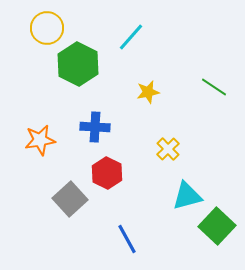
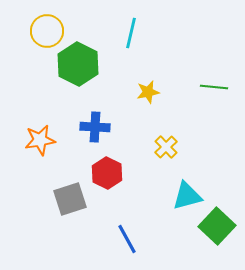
yellow circle: moved 3 px down
cyan line: moved 4 px up; rotated 28 degrees counterclockwise
green line: rotated 28 degrees counterclockwise
yellow cross: moved 2 px left, 2 px up
gray square: rotated 24 degrees clockwise
